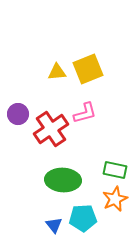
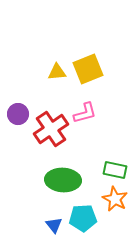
orange star: rotated 20 degrees counterclockwise
